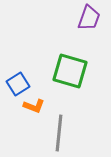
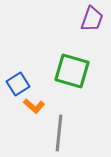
purple trapezoid: moved 3 px right, 1 px down
green square: moved 2 px right
orange L-shape: rotated 20 degrees clockwise
